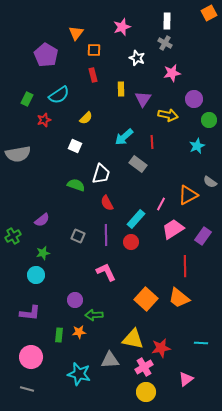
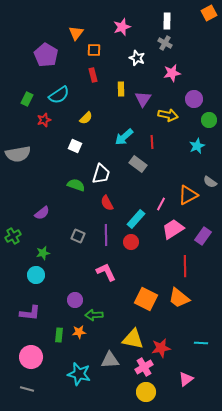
purple semicircle at (42, 220): moved 7 px up
orange square at (146, 299): rotated 15 degrees counterclockwise
